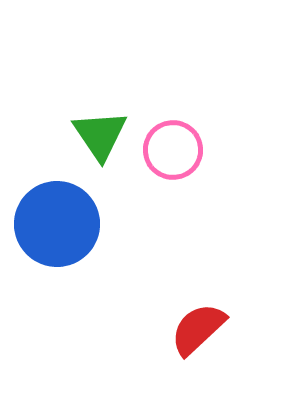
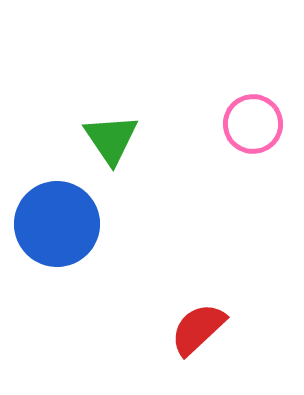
green triangle: moved 11 px right, 4 px down
pink circle: moved 80 px right, 26 px up
